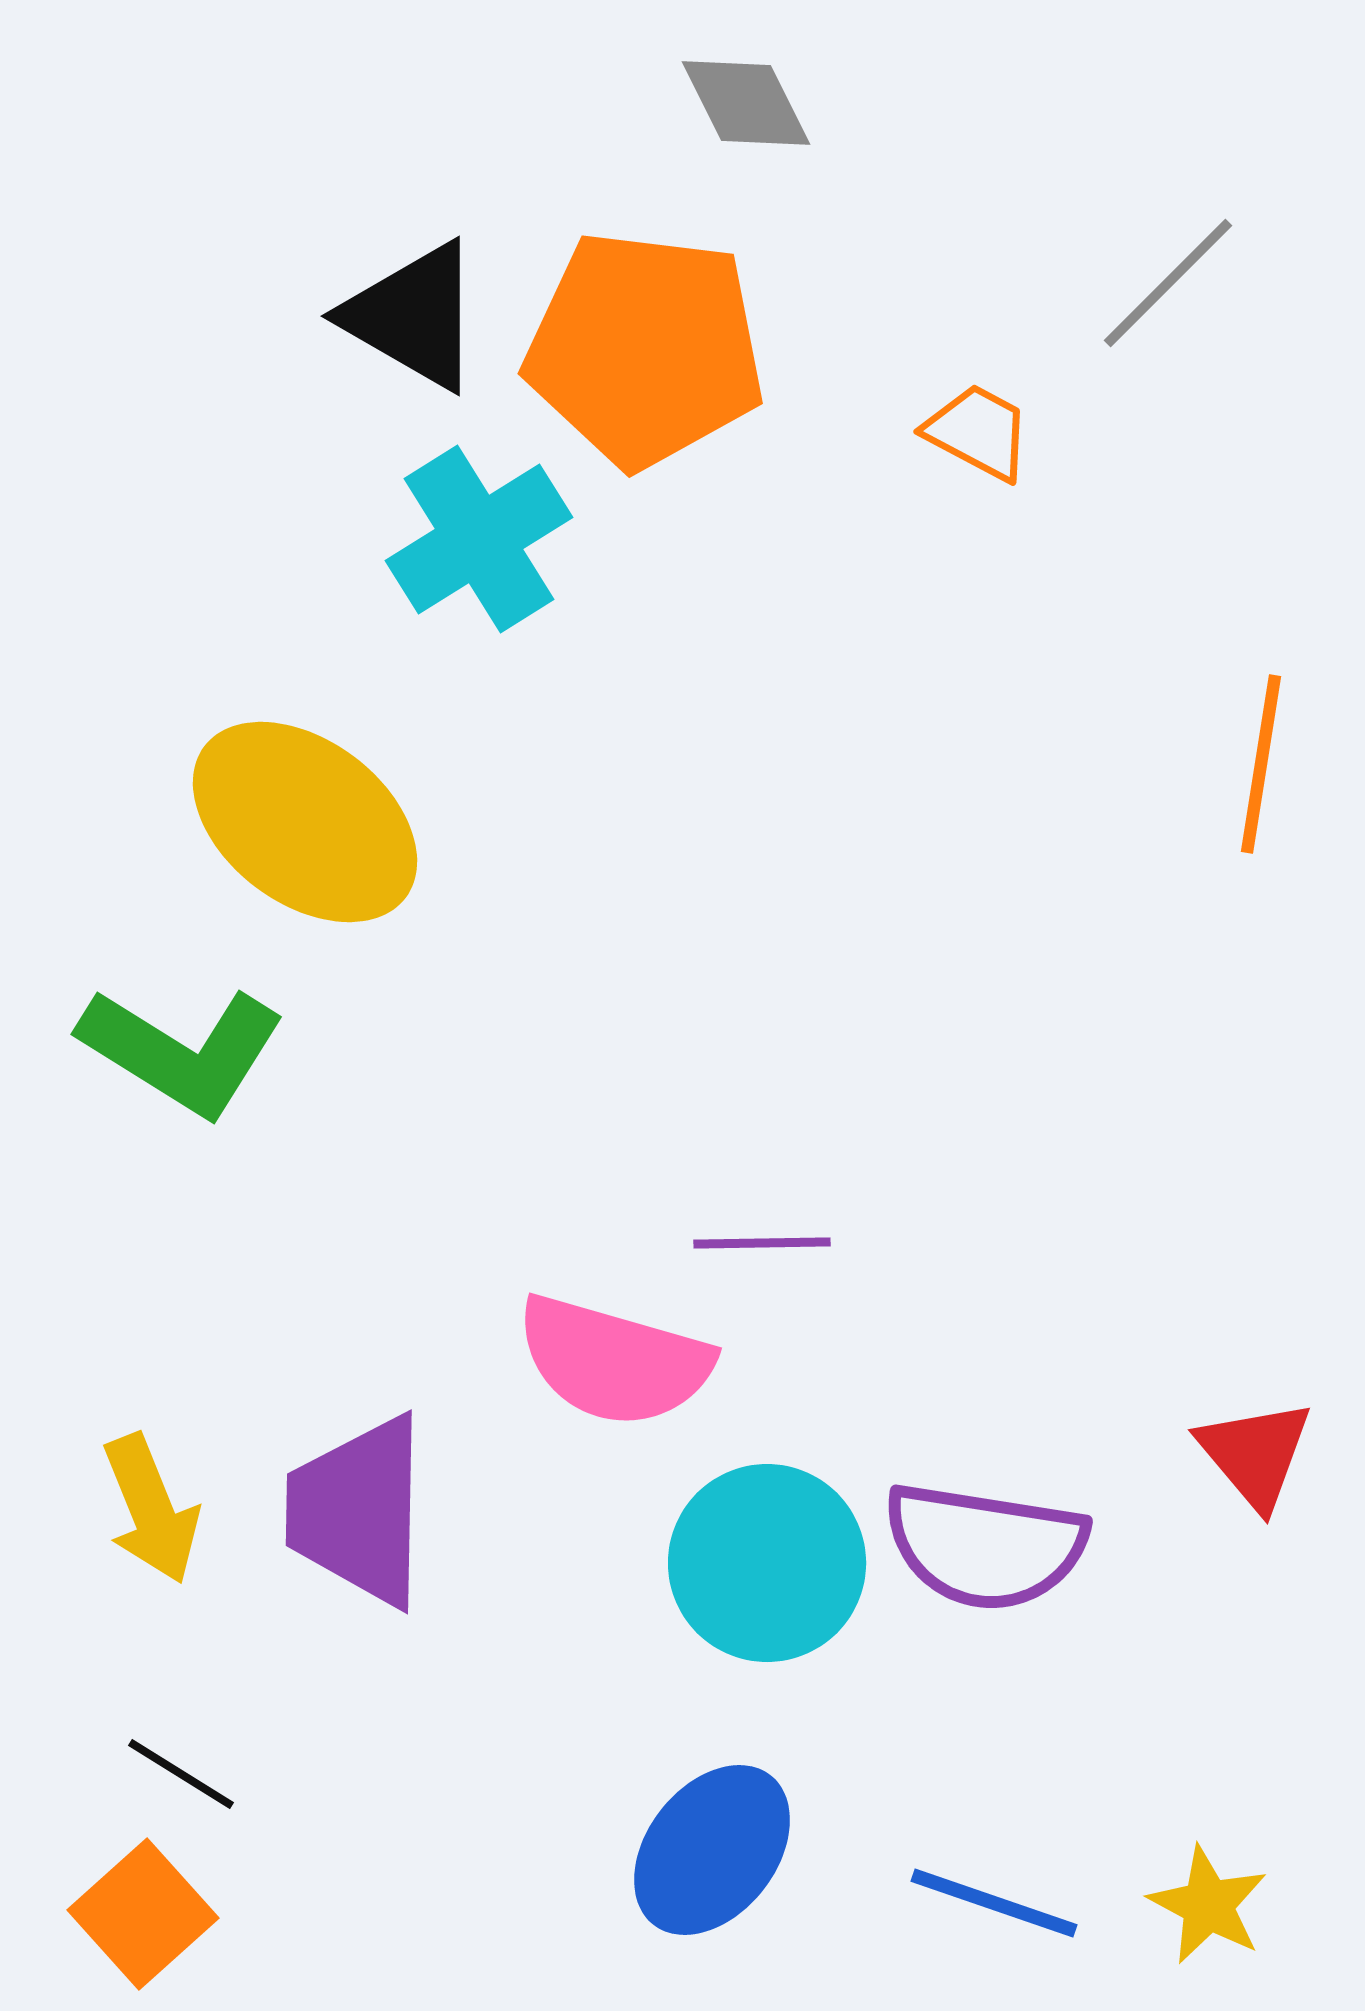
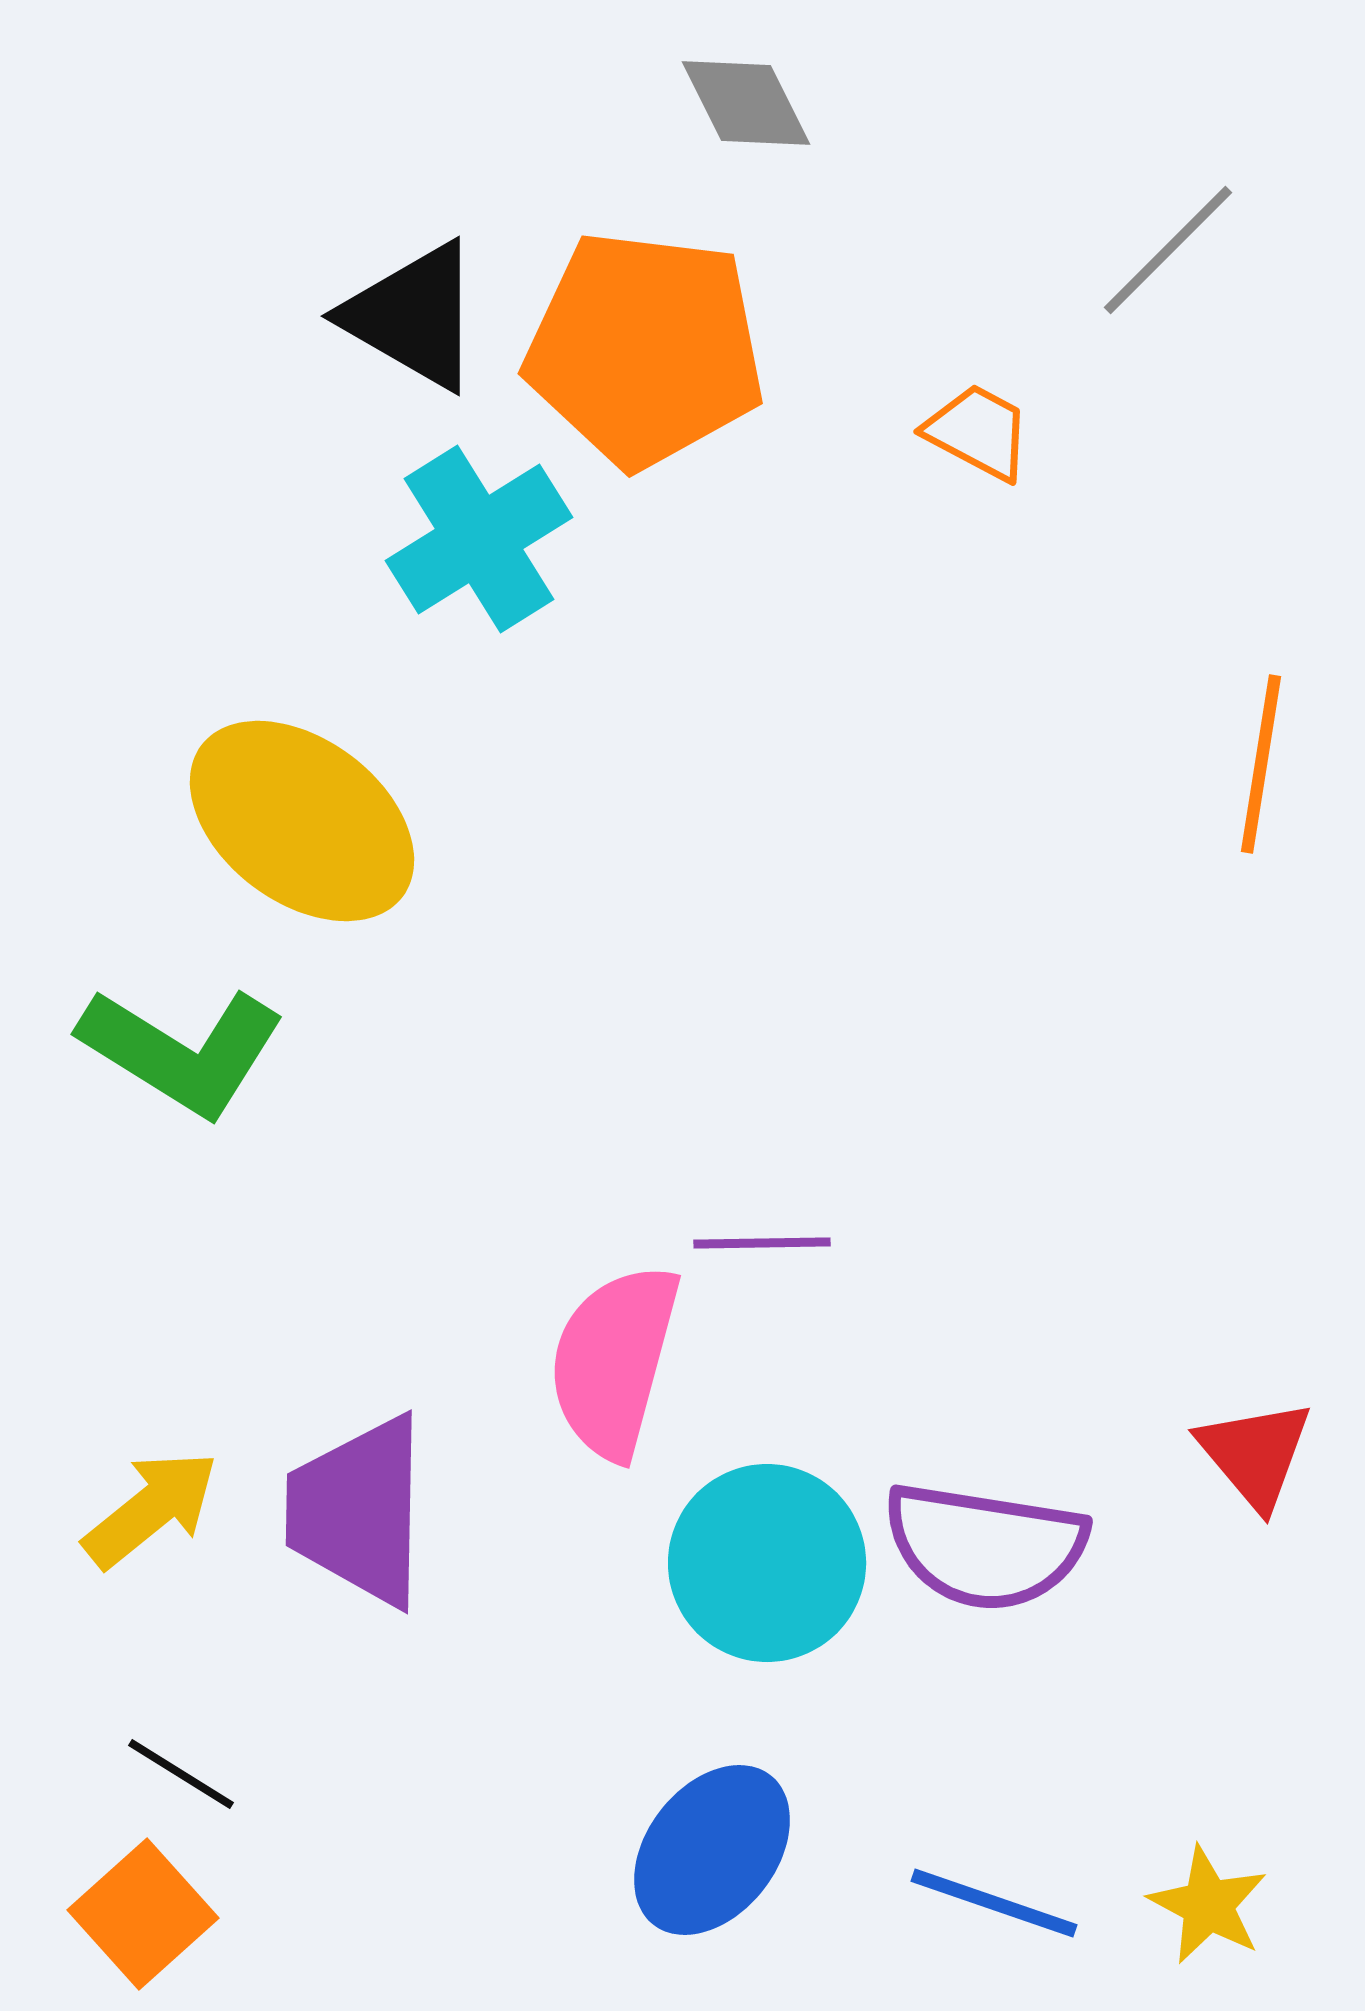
gray line: moved 33 px up
yellow ellipse: moved 3 px left, 1 px up
pink semicircle: rotated 89 degrees clockwise
yellow arrow: rotated 107 degrees counterclockwise
